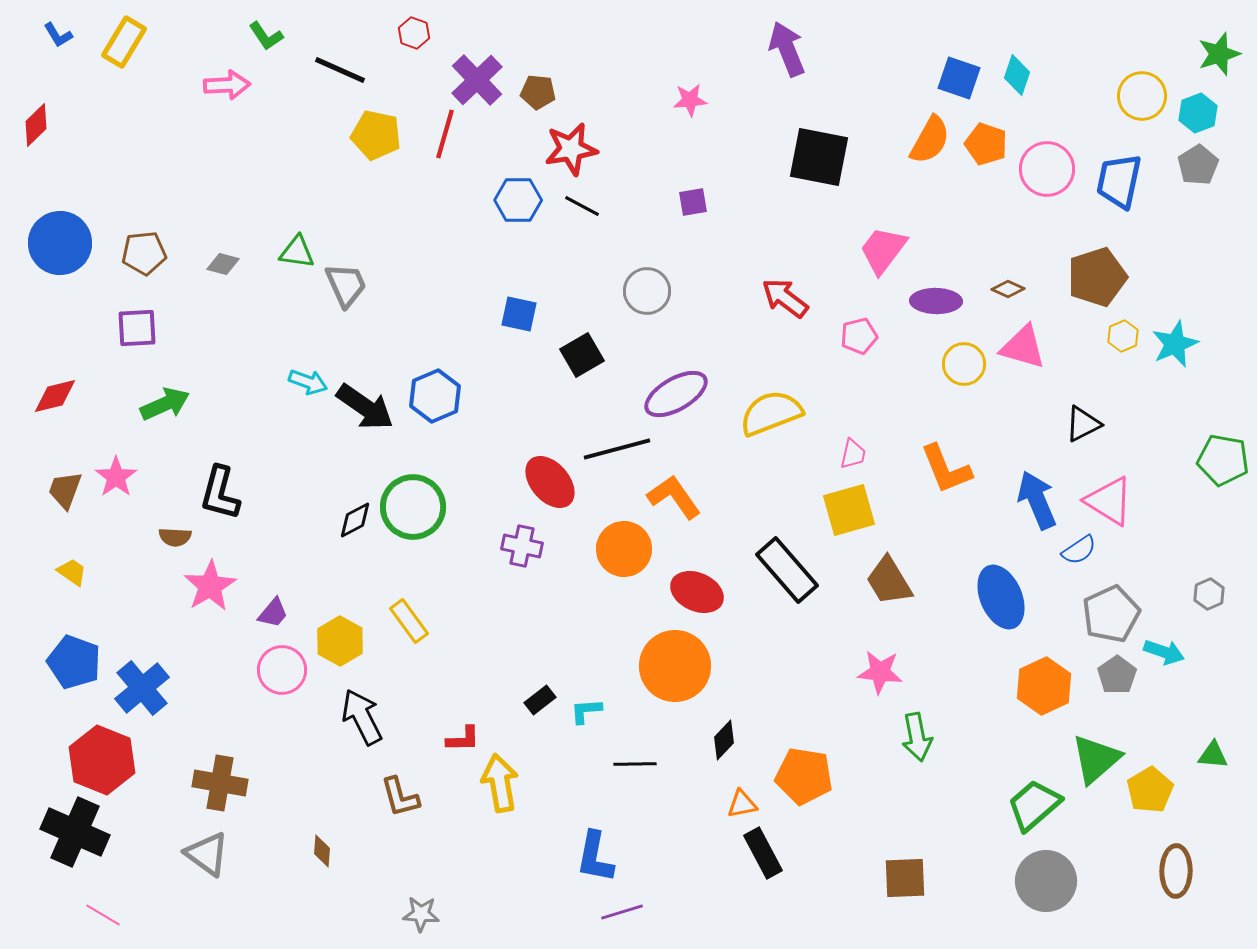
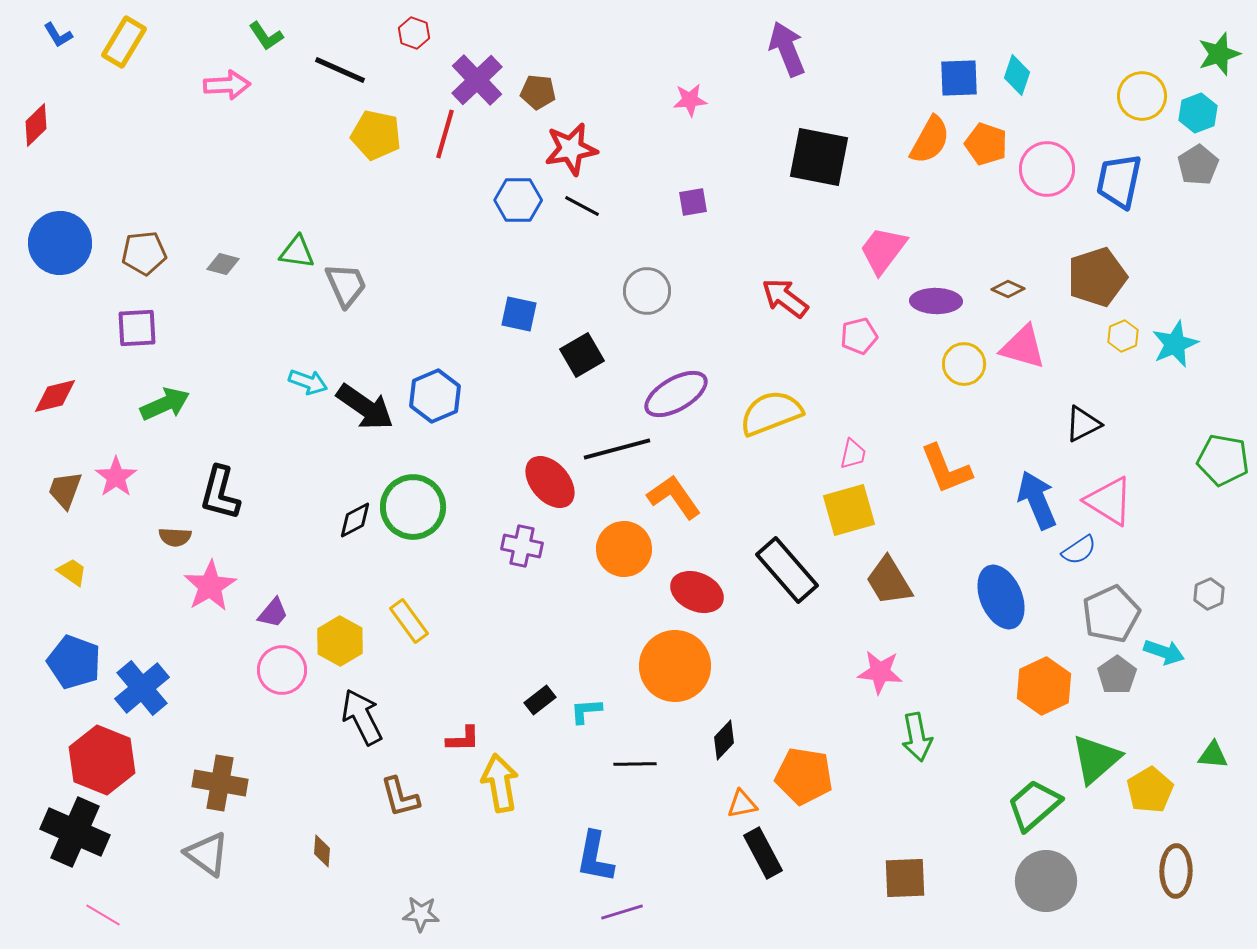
blue square at (959, 78): rotated 21 degrees counterclockwise
